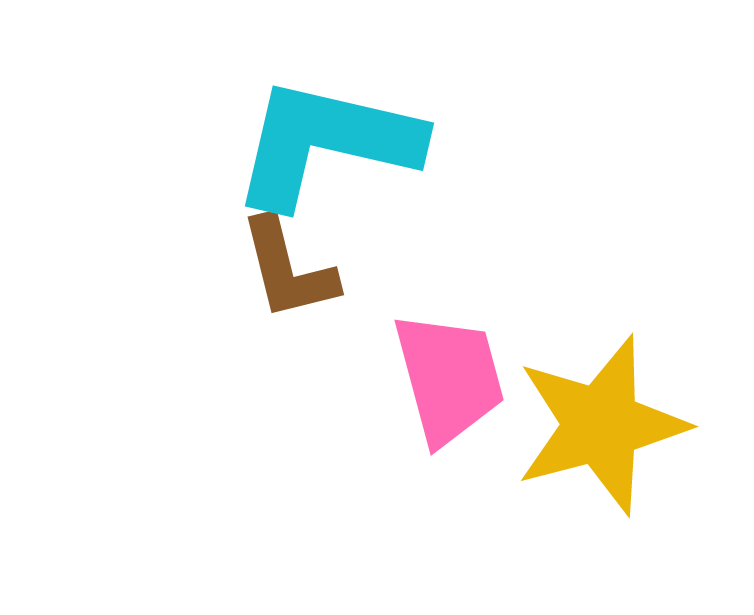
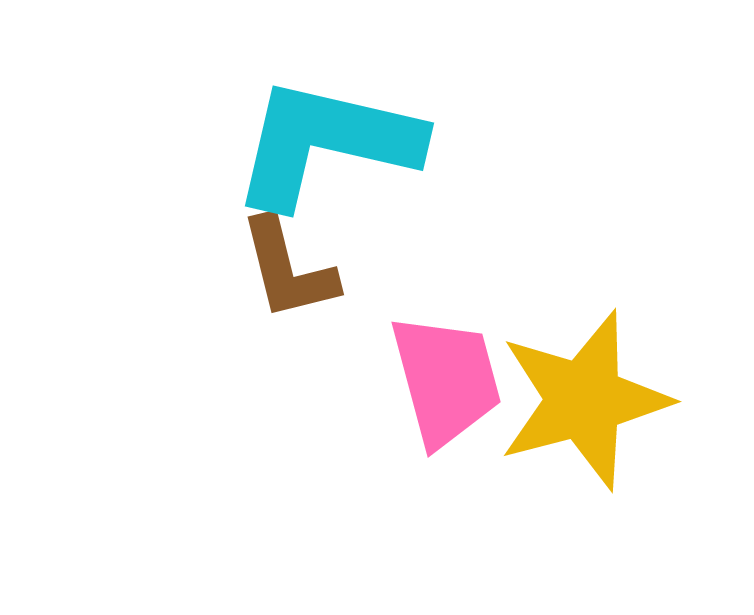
pink trapezoid: moved 3 px left, 2 px down
yellow star: moved 17 px left, 25 px up
